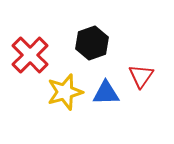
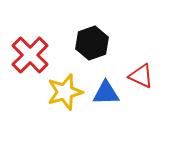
red triangle: rotated 40 degrees counterclockwise
